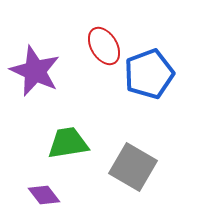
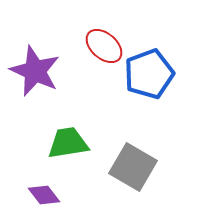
red ellipse: rotated 18 degrees counterclockwise
